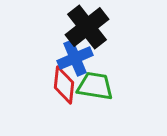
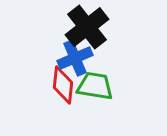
red diamond: moved 1 px left
